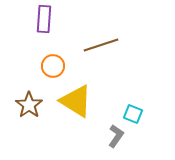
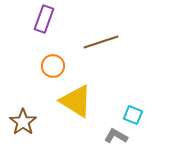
purple rectangle: rotated 16 degrees clockwise
brown line: moved 3 px up
brown star: moved 6 px left, 17 px down
cyan square: moved 1 px down
gray L-shape: rotated 95 degrees counterclockwise
